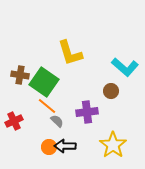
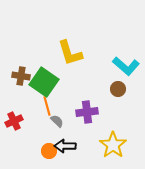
cyan L-shape: moved 1 px right, 1 px up
brown cross: moved 1 px right, 1 px down
brown circle: moved 7 px right, 2 px up
orange line: rotated 36 degrees clockwise
orange circle: moved 4 px down
